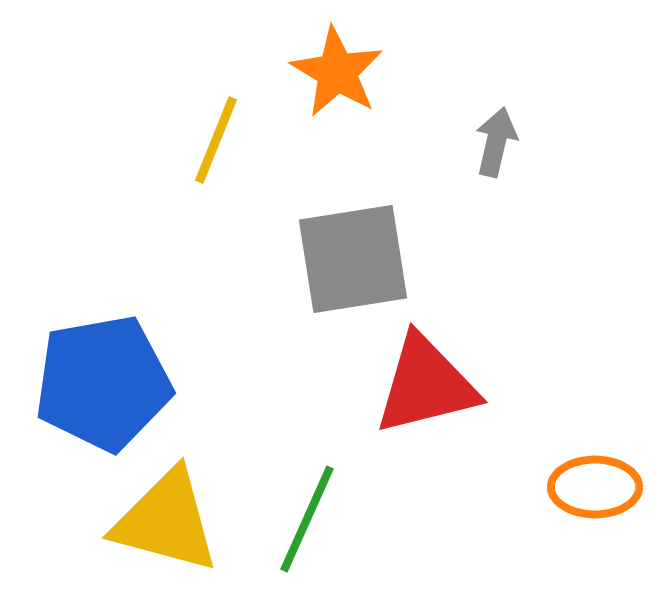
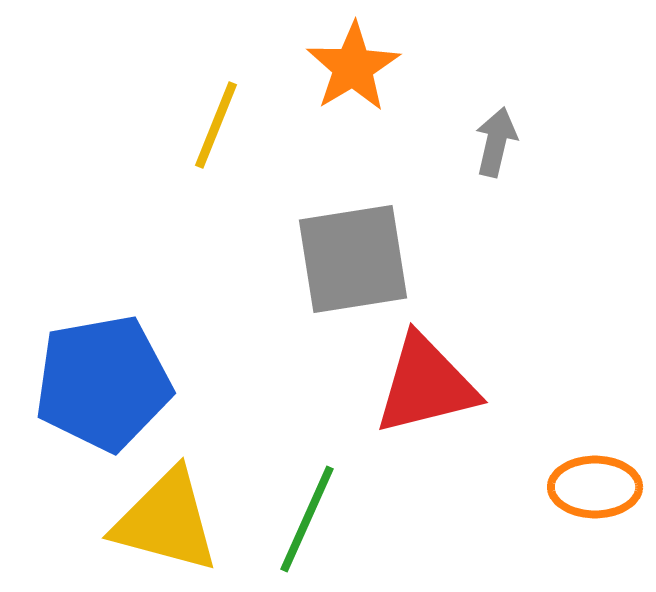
orange star: moved 16 px right, 5 px up; rotated 10 degrees clockwise
yellow line: moved 15 px up
